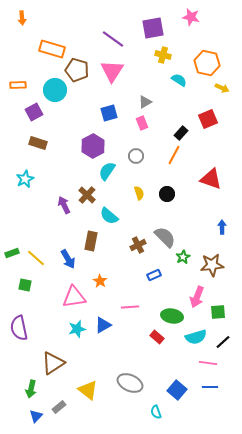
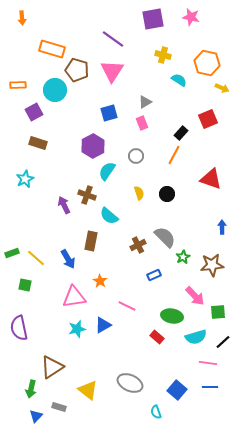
purple square at (153, 28): moved 9 px up
brown cross at (87, 195): rotated 24 degrees counterclockwise
pink arrow at (197, 297): moved 2 px left, 1 px up; rotated 65 degrees counterclockwise
pink line at (130, 307): moved 3 px left, 1 px up; rotated 30 degrees clockwise
brown triangle at (53, 363): moved 1 px left, 4 px down
gray rectangle at (59, 407): rotated 56 degrees clockwise
